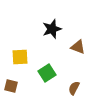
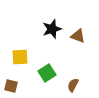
brown triangle: moved 11 px up
brown semicircle: moved 1 px left, 3 px up
